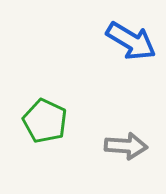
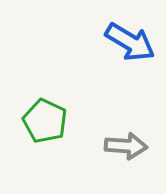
blue arrow: moved 1 px left, 1 px down
